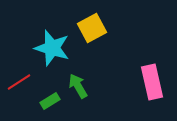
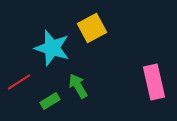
pink rectangle: moved 2 px right
